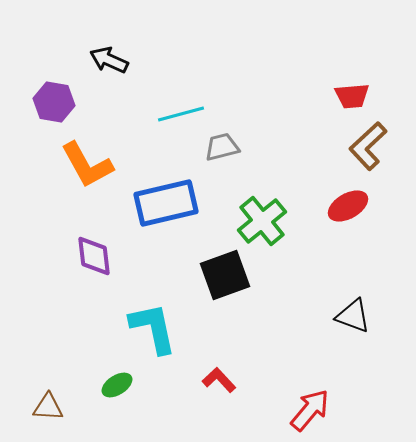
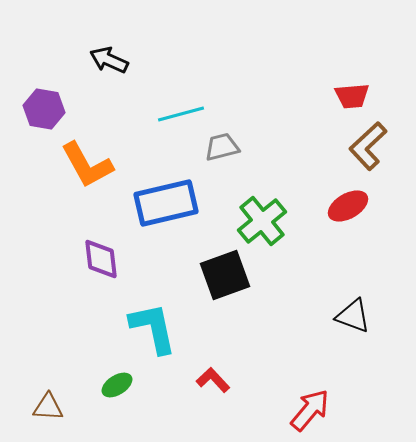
purple hexagon: moved 10 px left, 7 px down
purple diamond: moved 7 px right, 3 px down
red L-shape: moved 6 px left
